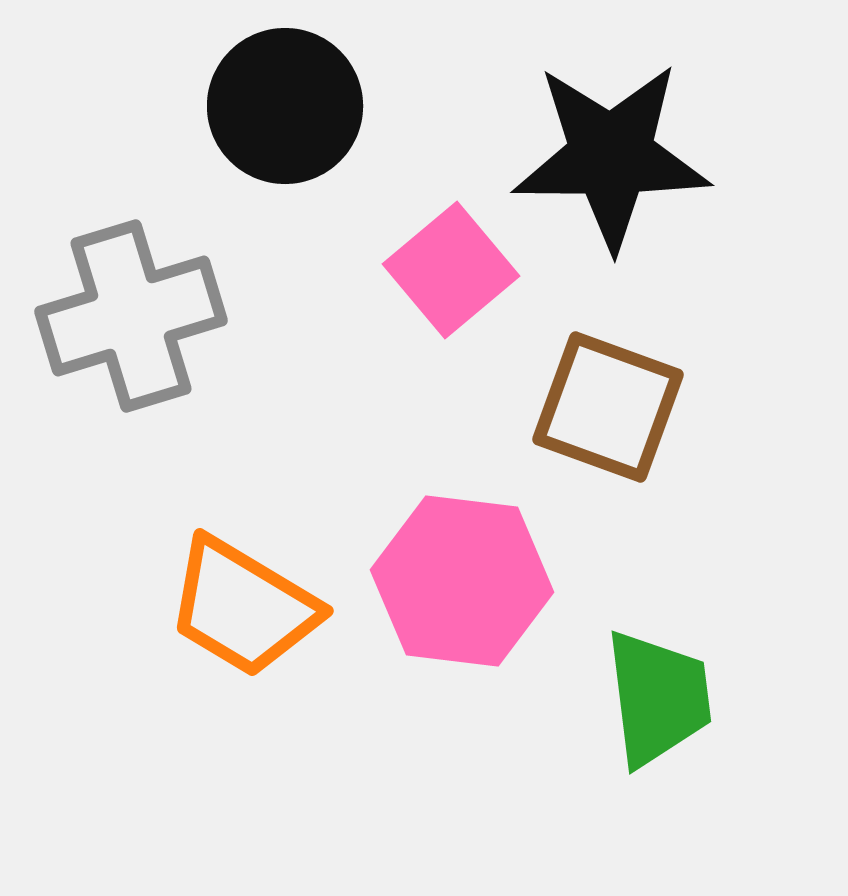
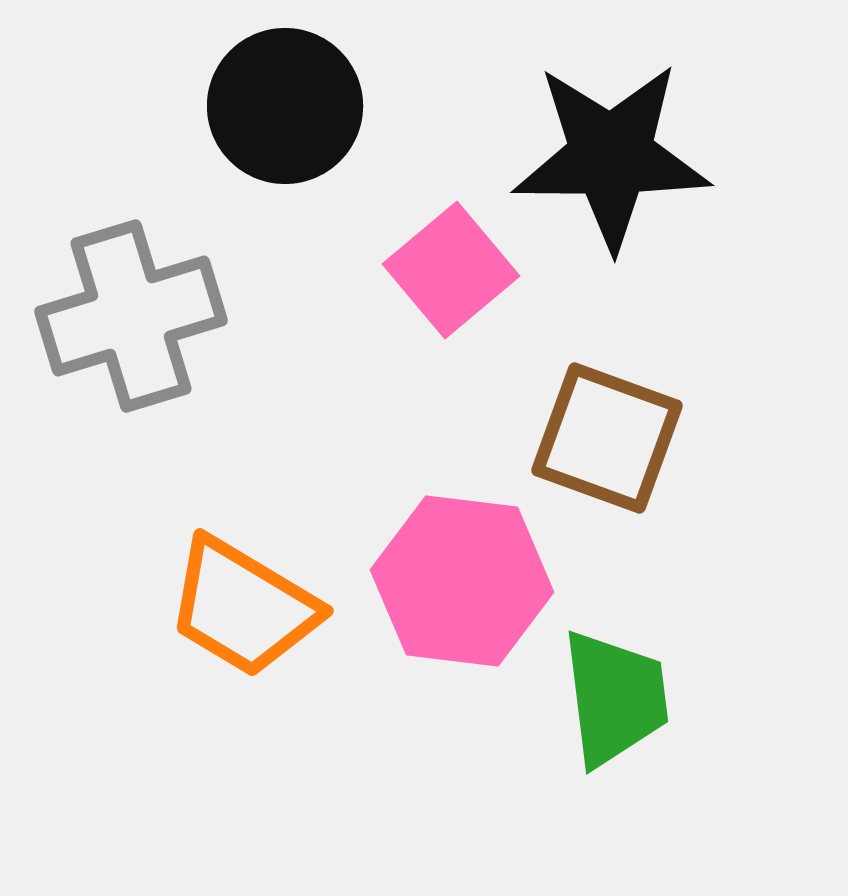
brown square: moved 1 px left, 31 px down
green trapezoid: moved 43 px left
